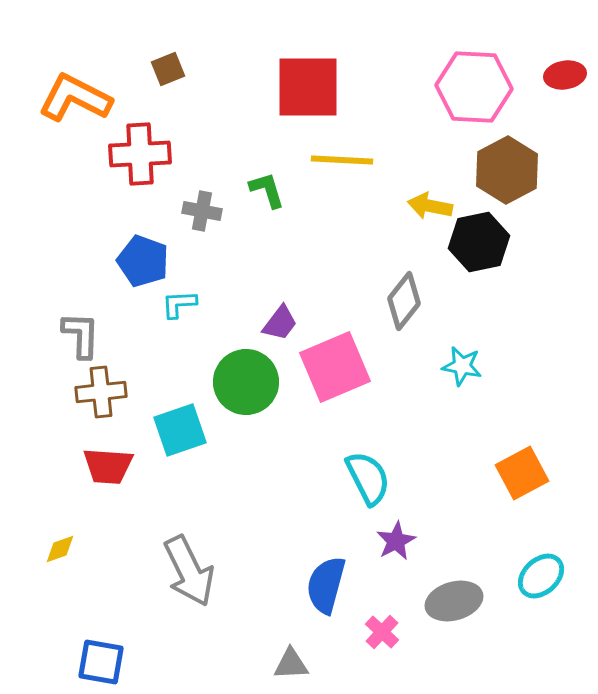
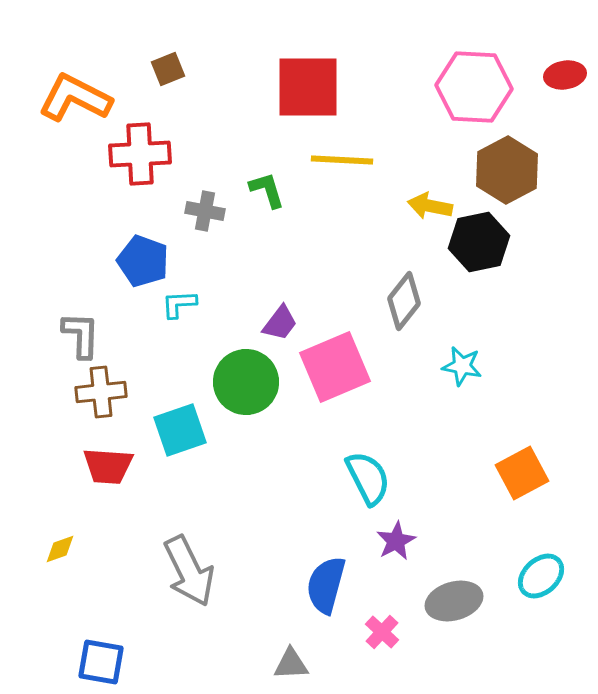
gray cross: moved 3 px right
